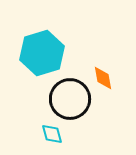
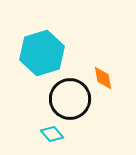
cyan diamond: rotated 25 degrees counterclockwise
